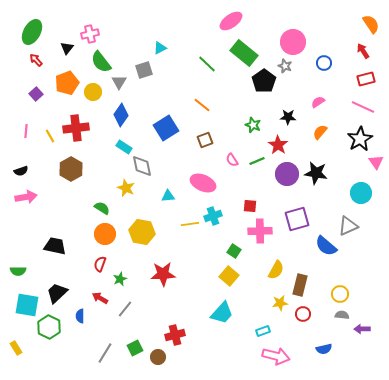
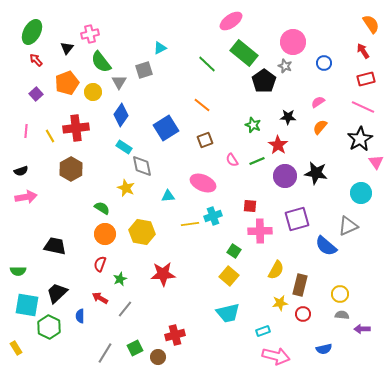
orange semicircle at (320, 132): moved 5 px up
purple circle at (287, 174): moved 2 px left, 2 px down
cyan trapezoid at (222, 313): moved 6 px right; rotated 35 degrees clockwise
